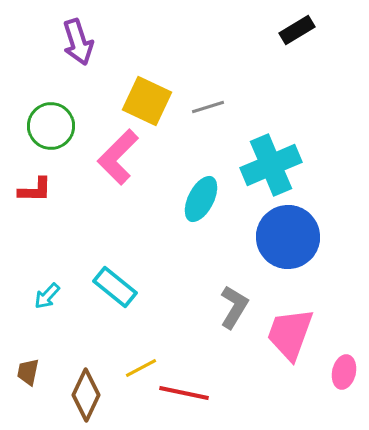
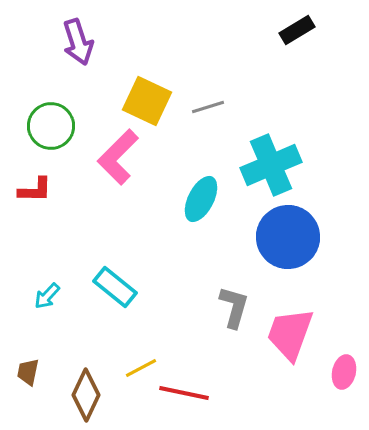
gray L-shape: rotated 15 degrees counterclockwise
